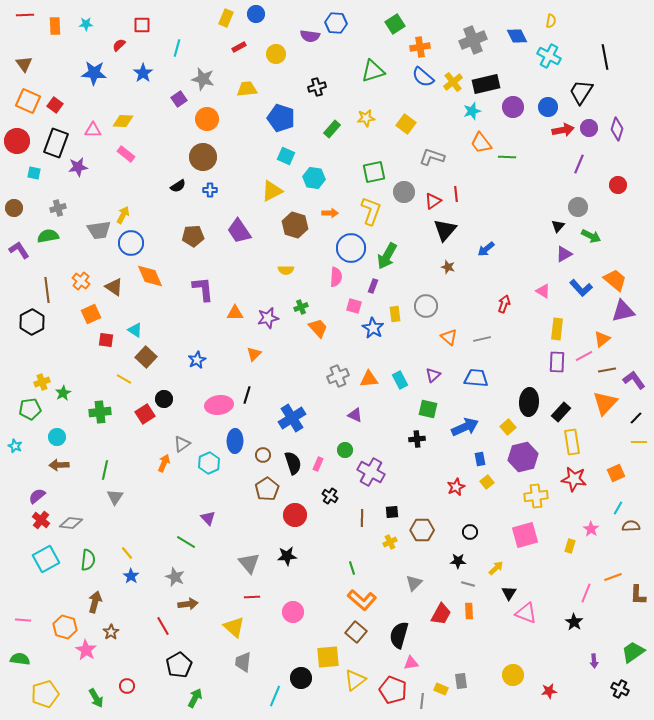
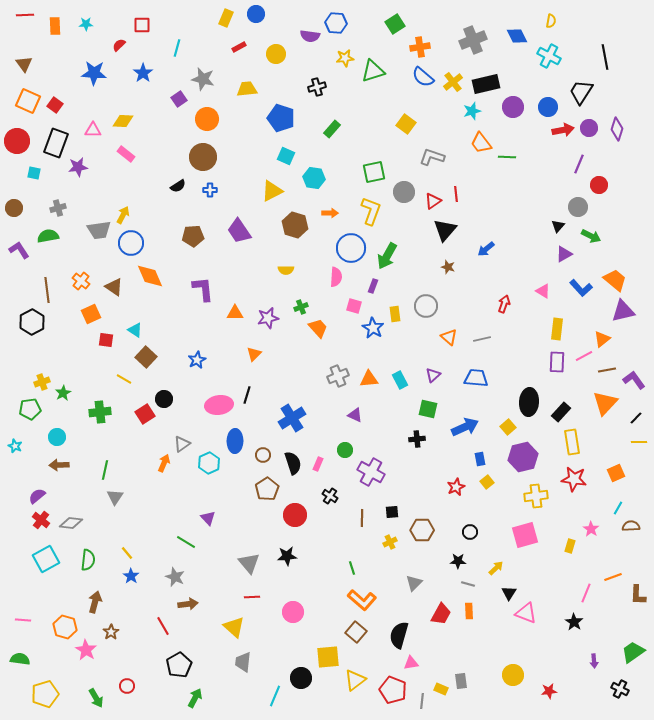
yellow star at (366, 118): moved 21 px left, 60 px up
red circle at (618, 185): moved 19 px left
